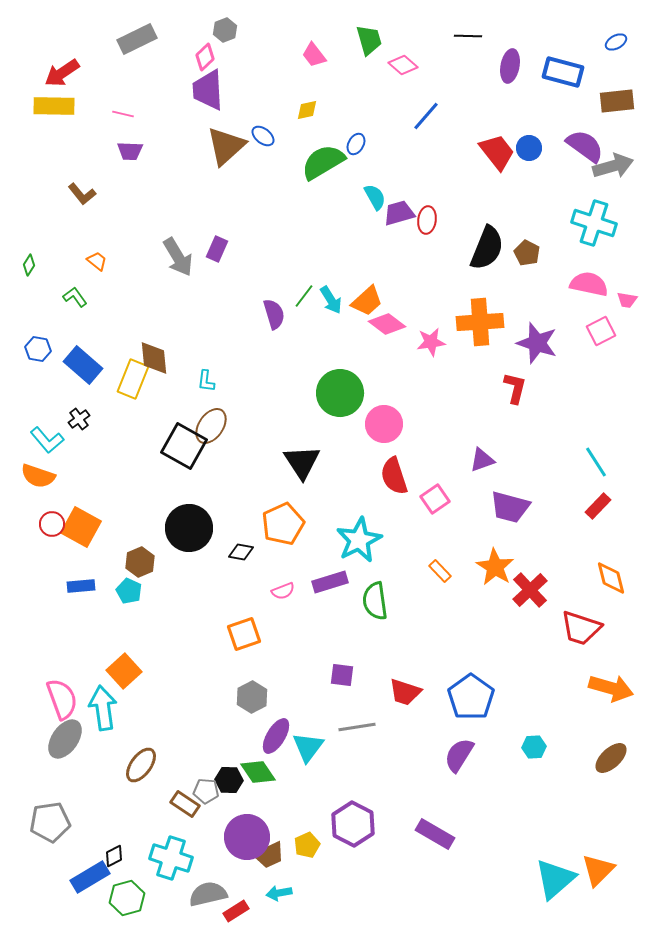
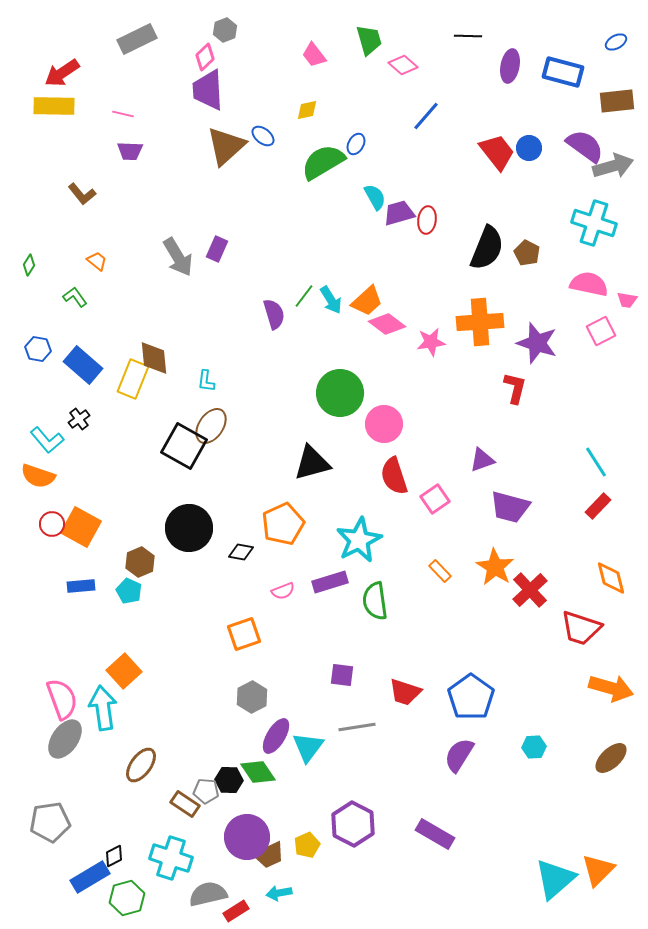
black triangle at (302, 462): moved 10 px right, 1 px down; rotated 48 degrees clockwise
